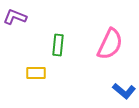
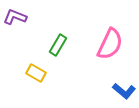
green rectangle: rotated 25 degrees clockwise
yellow rectangle: rotated 30 degrees clockwise
